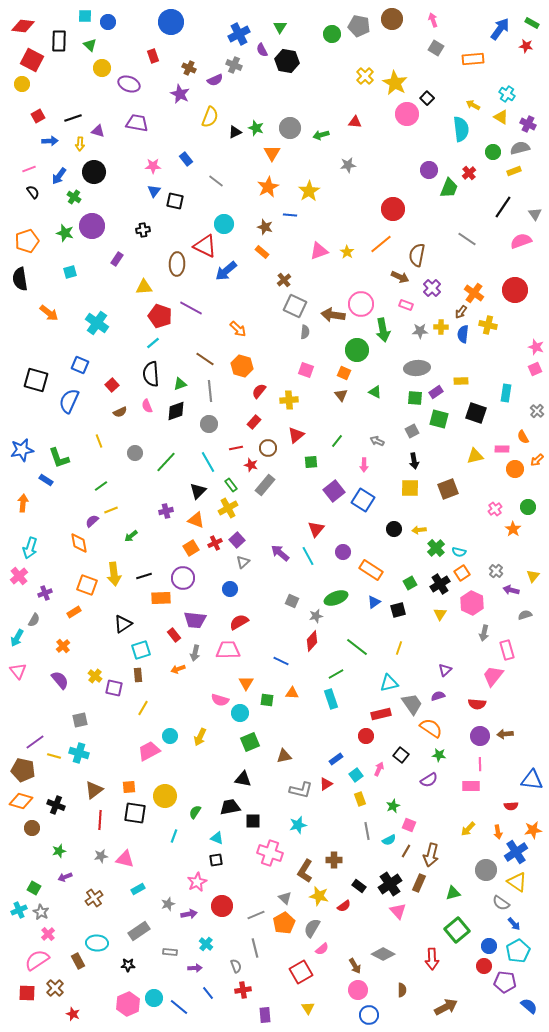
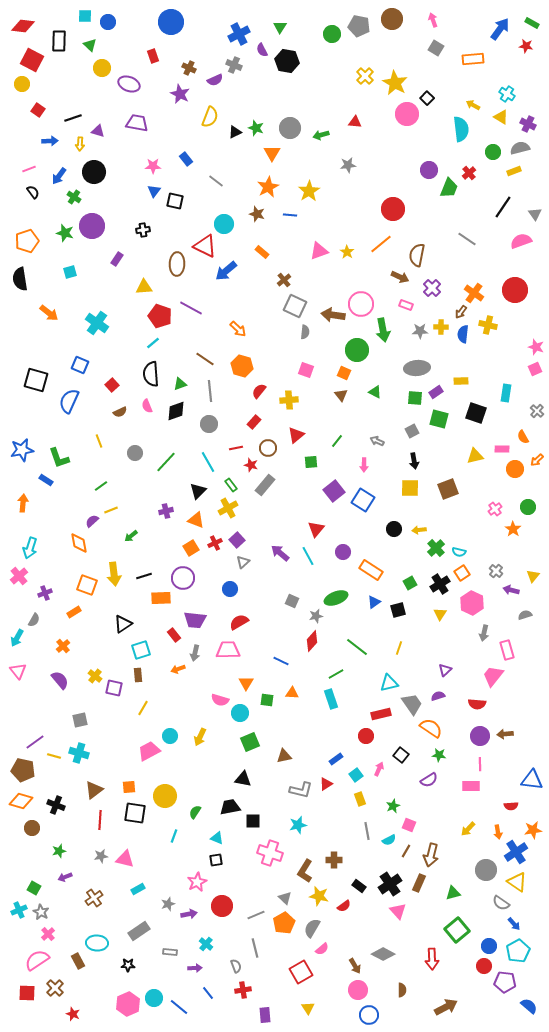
red square at (38, 116): moved 6 px up; rotated 24 degrees counterclockwise
brown star at (265, 227): moved 8 px left, 13 px up
